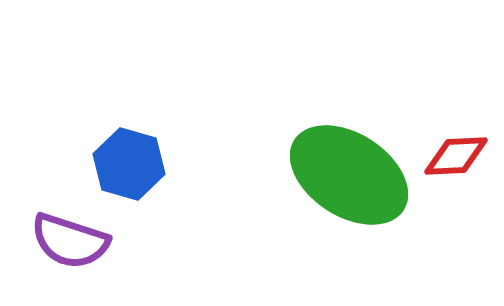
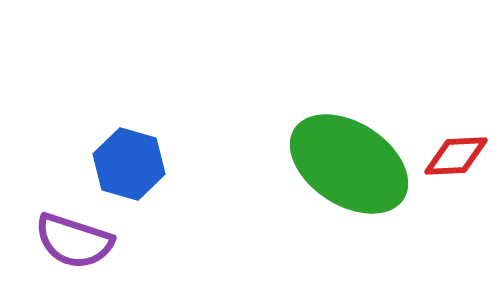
green ellipse: moved 11 px up
purple semicircle: moved 4 px right
